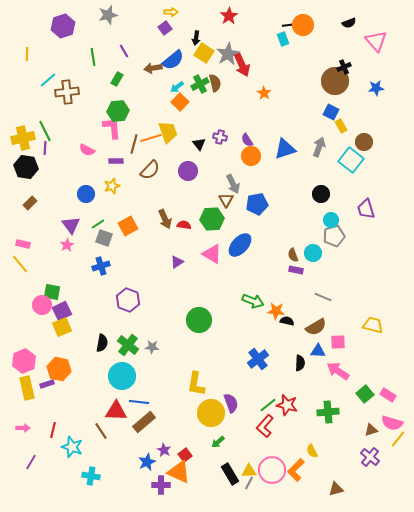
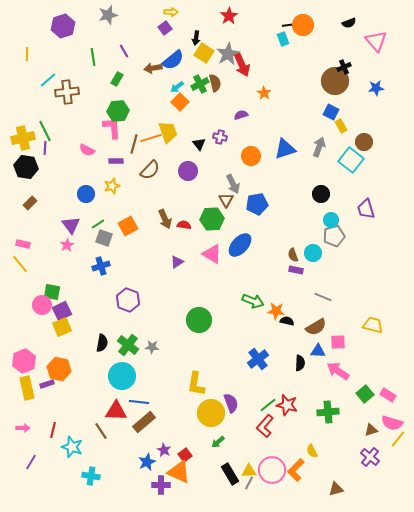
purple semicircle at (247, 140): moved 6 px left, 25 px up; rotated 104 degrees clockwise
